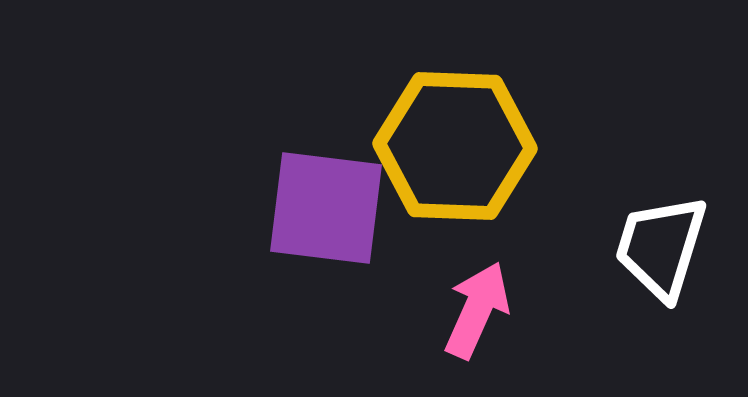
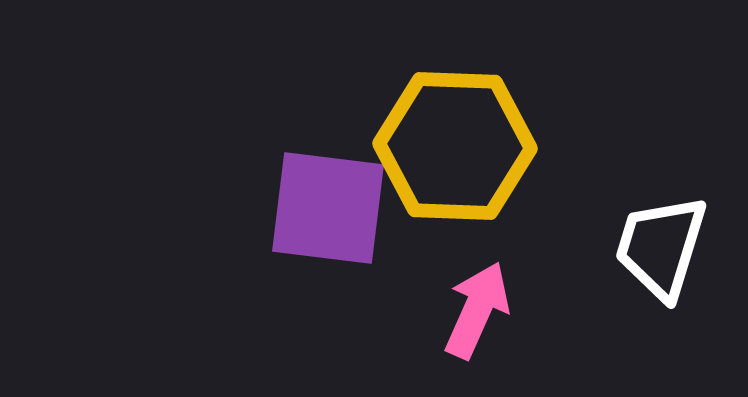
purple square: moved 2 px right
